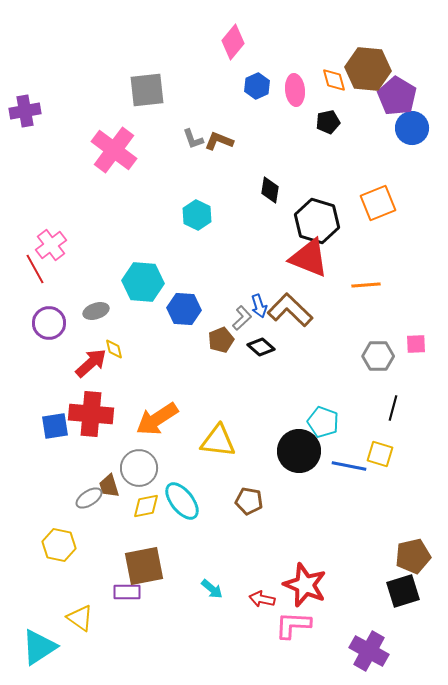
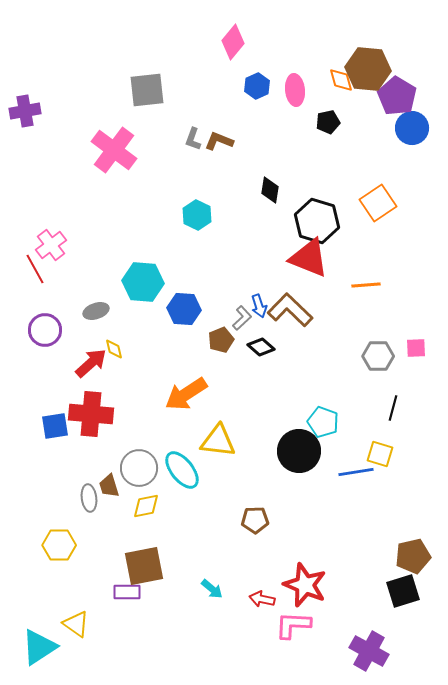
orange diamond at (334, 80): moved 7 px right
gray L-shape at (193, 139): rotated 40 degrees clockwise
orange square at (378, 203): rotated 12 degrees counterclockwise
purple circle at (49, 323): moved 4 px left, 7 px down
pink square at (416, 344): moved 4 px down
orange arrow at (157, 419): moved 29 px right, 25 px up
blue line at (349, 466): moved 7 px right, 6 px down; rotated 20 degrees counterclockwise
gray ellipse at (89, 498): rotated 64 degrees counterclockwise
cyan ellipse at (182, 501): moved 31 px up
brown pentagon at (249, 501): moved 6 px right, 19 px down; rotated 12 degrees counterclockwise
yellow hexagon at (59, 545): rotated 12 degrees counterclockwise
yellow triangle at (80, 618): moved 4 px left, 6 px down
